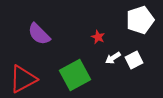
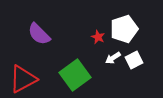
white pentagon: moved 16 px left, 9 px down
green square: rotated 8 degrees counterclockwise
